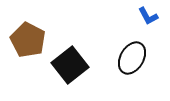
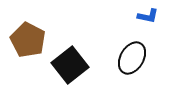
blue L-shape: rotated 50 degrees counterclockwise
